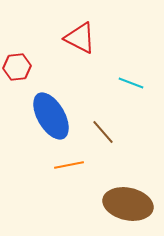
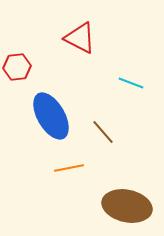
orange line: moved 3 px down
brown ellipse: moved 1 px left, 2 px down
